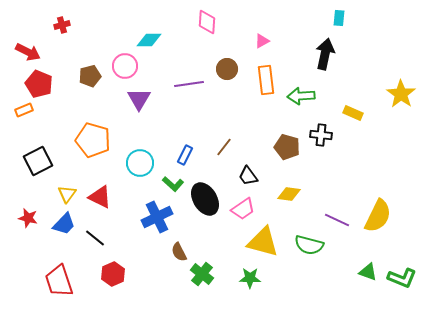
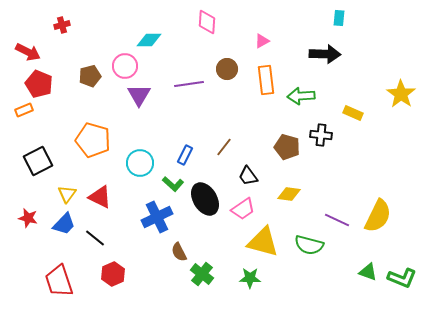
black arrow at (325, 54): rotated 80 degrees clockwise
purple triangle at (139, 99): moved 4 px up
